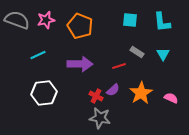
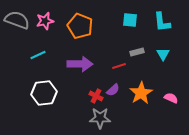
pink star: moved 1 px left, 1 px down
gray rectangle: rotated 48 degrees counterclockwise
gray star: rotated 10 degrees counterclockwise
